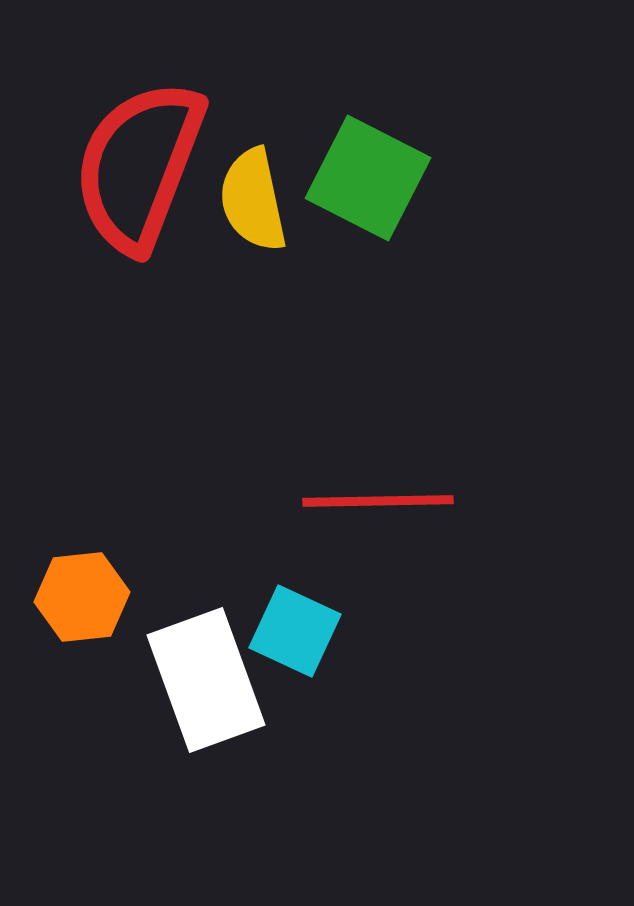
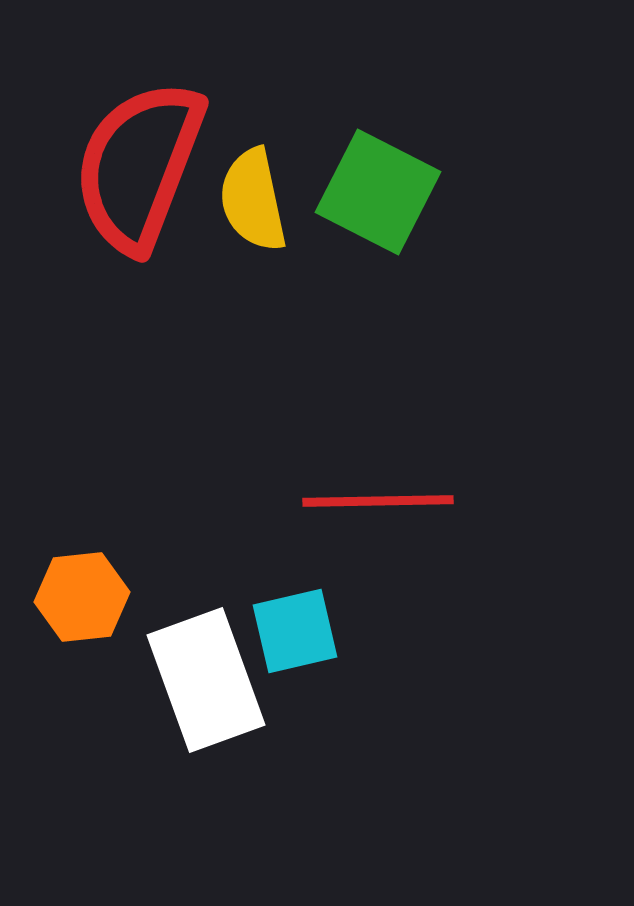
green square: moved 10 px right, 14 px down
cyan square: rotated 38 degrees counterclockwise
